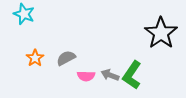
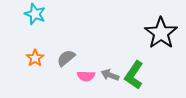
cyan star: moved 11 px right
gray semicircle: rotated 12 degrees counterclockwise
green L-shape: moved 2 px right
